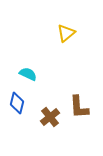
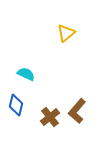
cyan semicircle: moved 2 px left
blue diamond: moved 1 px left, 2 px down
brown L-shape: moved 2 px left, 4 px down; rotated 45 degrees clockwise
